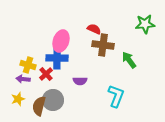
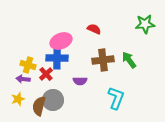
pink ellipse: rotated 50 degrees clockwise
brown cross: moved 15 px down; rotated 15 degrees counterclockwise
cyan L-shape: moved 2 px down
